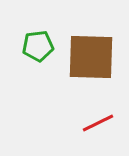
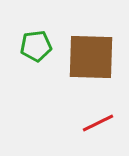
green pentagon: moved 2 px left
